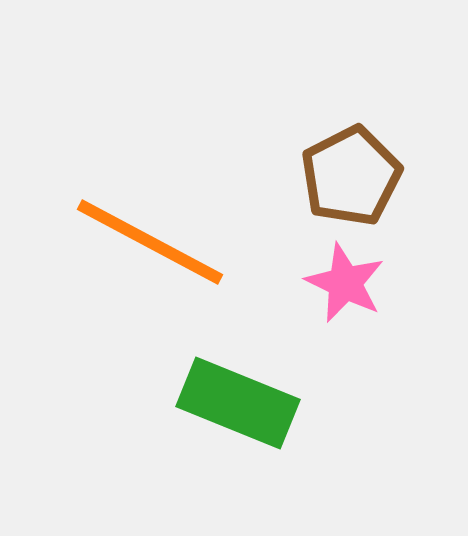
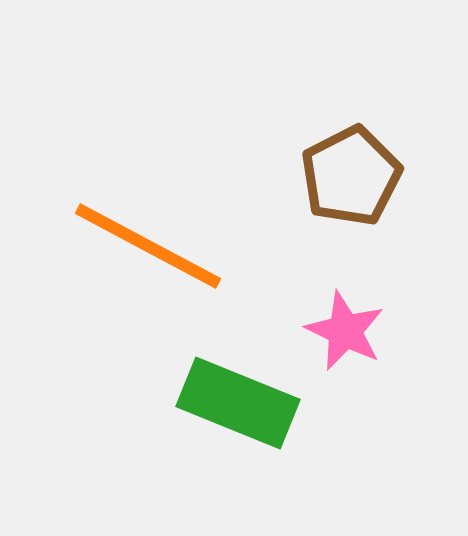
orange line: moved 2 px left, 4 px down
pink star: moved 48 px down
